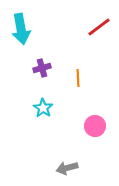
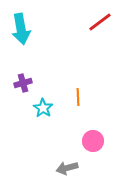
red line: moved 1 px right, 5 px up
purple cross: moved 19 px left, 15 px down
orange line: moved 19 px down
pink circle: moved 2 px left, 15 px down
